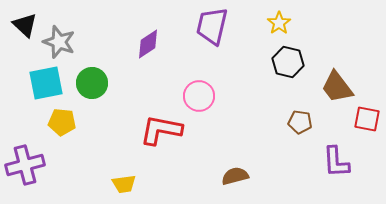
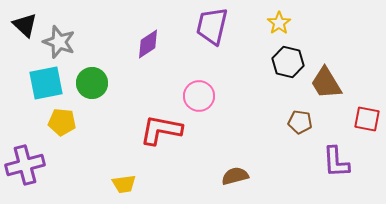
brown trapezoid: moved 11 px left, 4 px up; rotated 6 degrees clockwise
